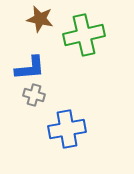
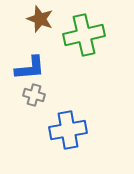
brown star: rotated 8 degrees clockwise
blue cross: moved 1 px right, 1 px down
